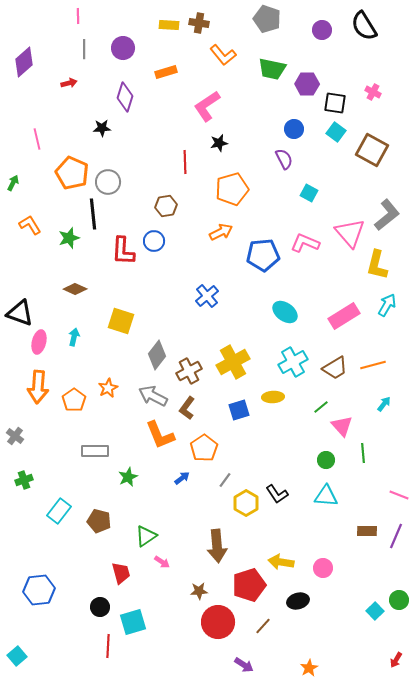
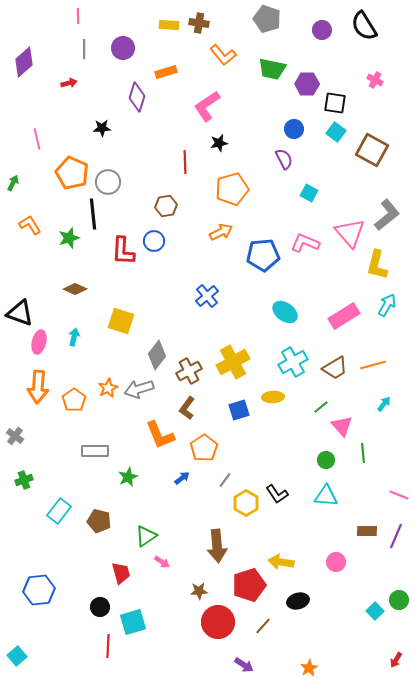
pink cross at (373, 92): moved 2 px right, 12 px up
purple diamond at (125, 97): moved 12 px right
gray arrow at (153, 396): moved 14 px left, 7 px up; rotated 44 degrees counterclockwise
pink circle at (323, 568): moved 13 px right, 6 px up
